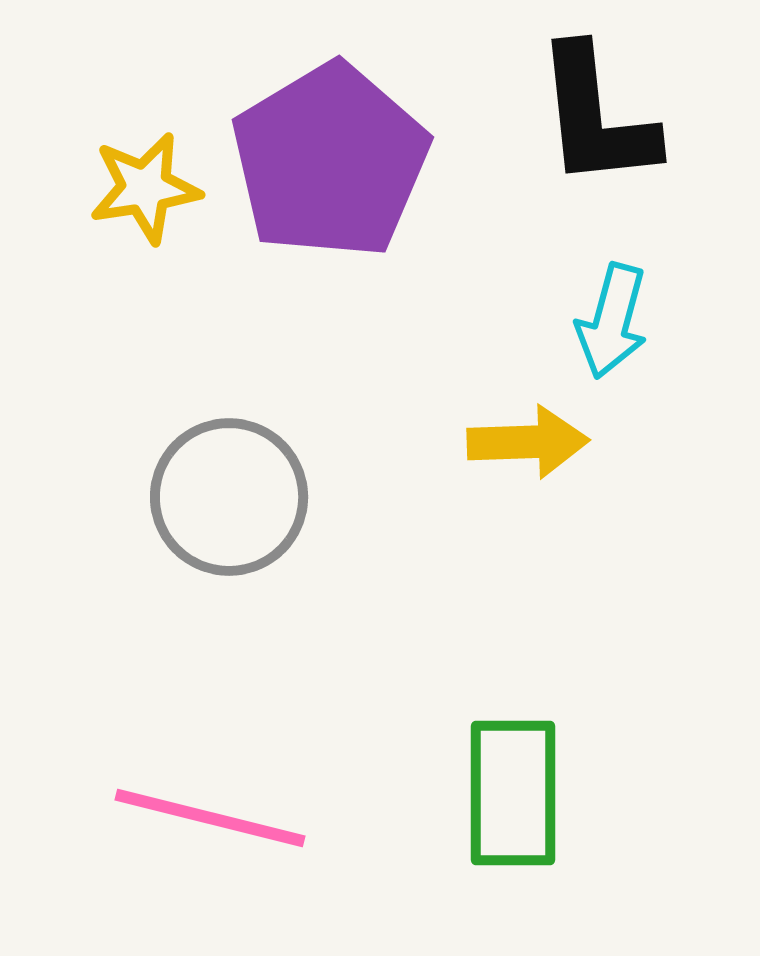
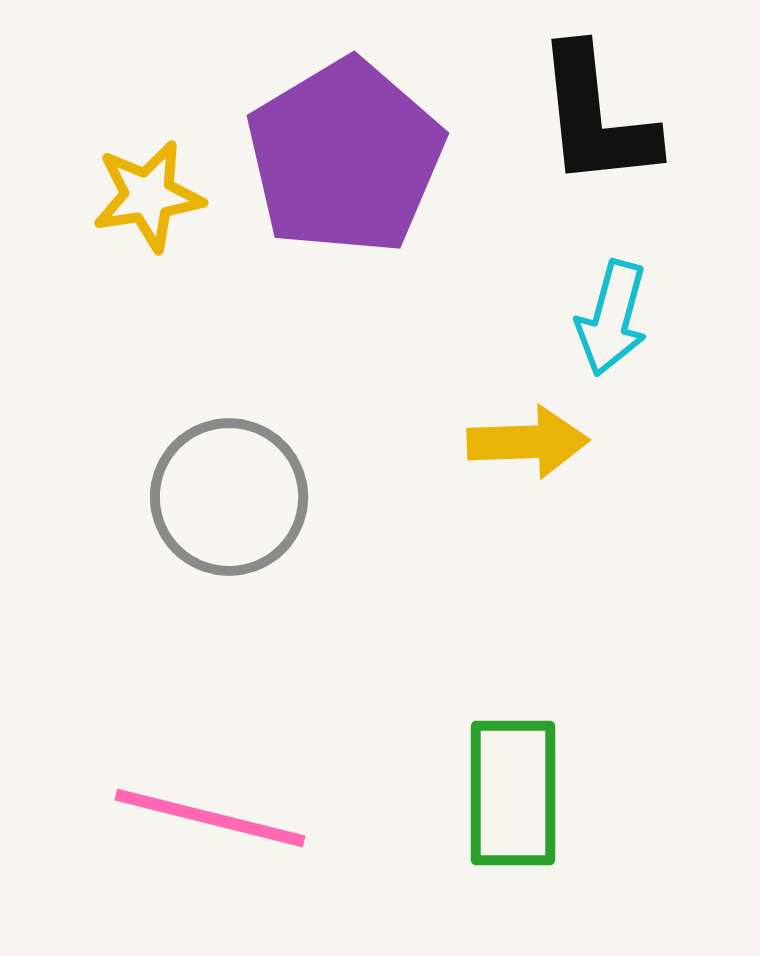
purple pentagon: moved 15 px right, 4 px up
yellow star: moved 3 px right, 8 px down
cyan arrow: moved 3 px up
